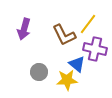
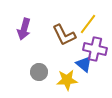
blue triangle: moved 7 px right
